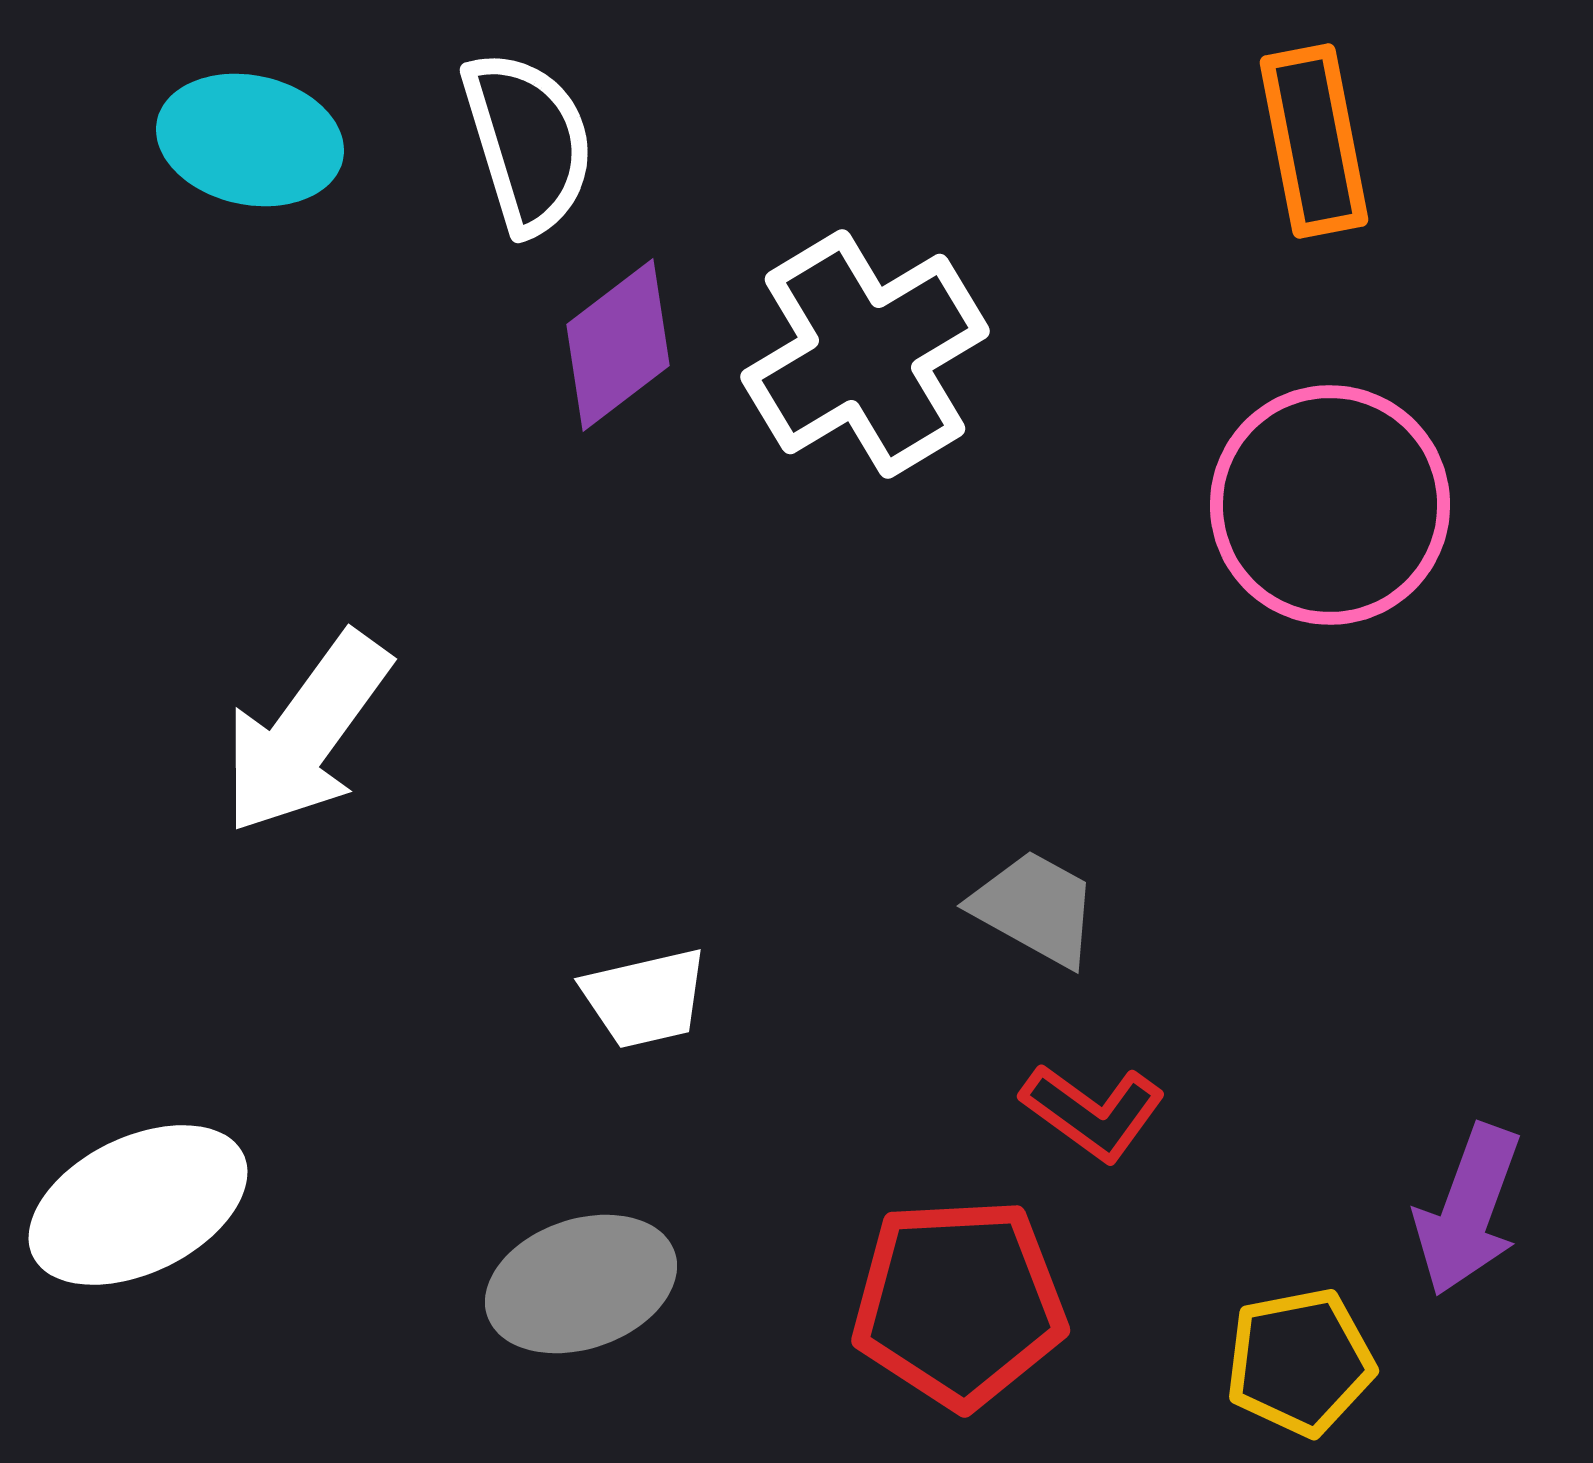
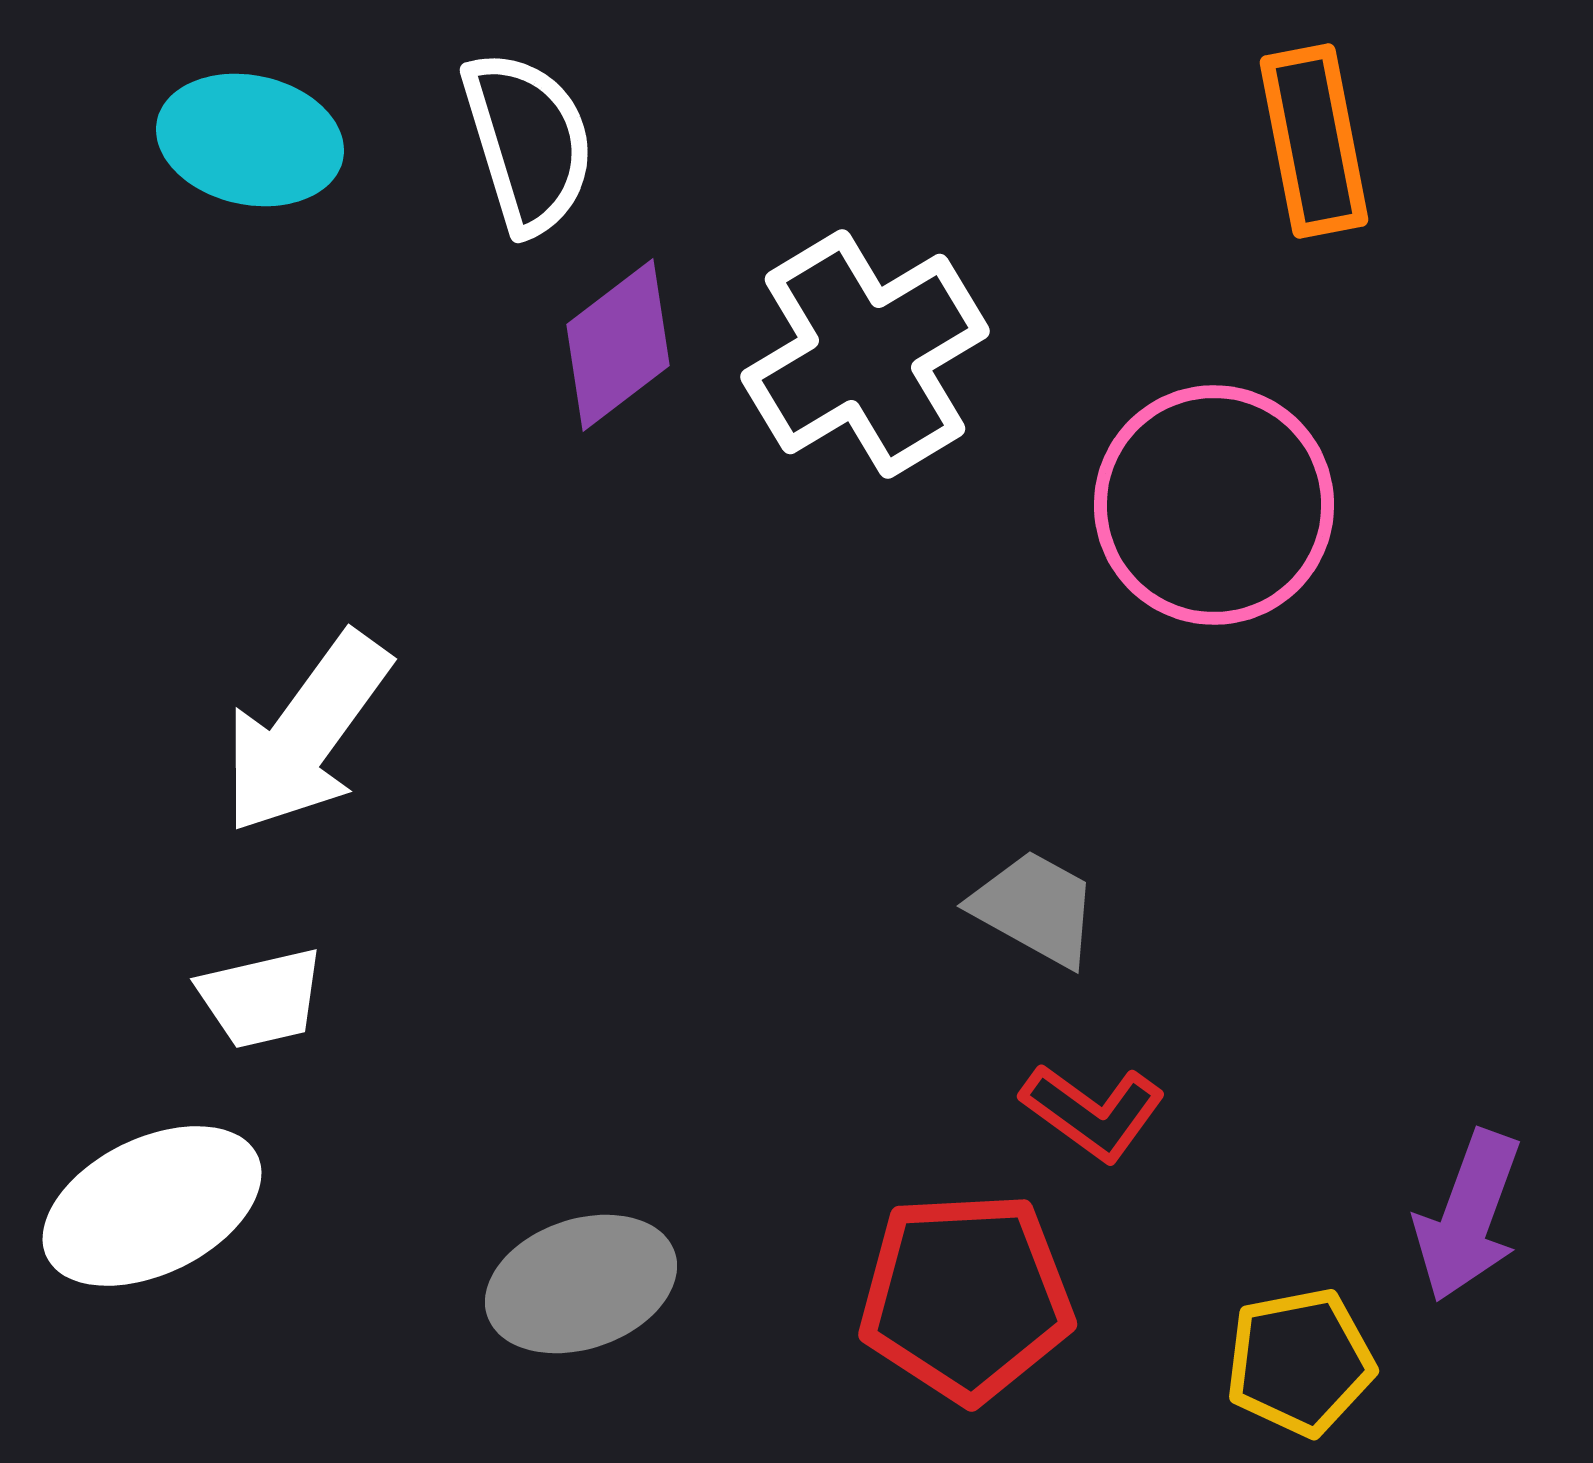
pink circle: moved 116 px left
white trapezoid: moved 384 px left
white ellipse: moved 14 px right, 1 px down
purple arrow: moved 6 px down
red pentagon: moved 7 px right, 6 px up
